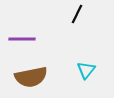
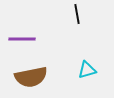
black line: rotated 36 degrees counterclockwise
cyan triangle: moved 1 px right; rotated 36 degrees clockwise
